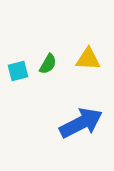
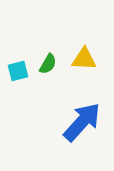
yellow triangle: moved 4 px left
blue arrow: moved 1 px right, 1 px up; rotated 21 degrees counterclockwise
